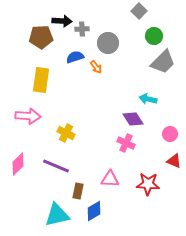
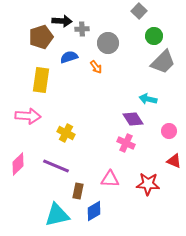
brown pentagon: rotated 15 degrees counterclockwise
blue semicircle: moved 6 px left
pink circle: moved 1 px left, 3 px up
